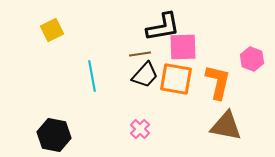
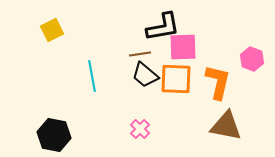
black trapezoid: rotated 88 degrees clockwise
orange square: rotated 8 degrees counterclockwise
